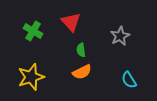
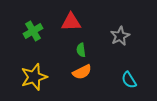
red triangle: rotated 50 degrees counterclockwise
green cross: rotated 30 degrees clockwise
yellow star: moved 3 px right
